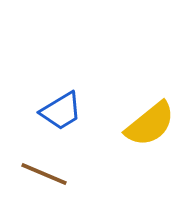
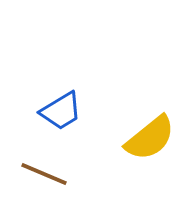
yellow semicircle: moved 14 px down
